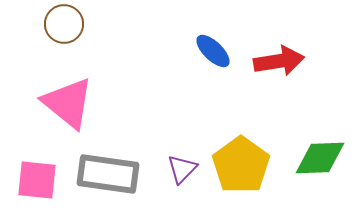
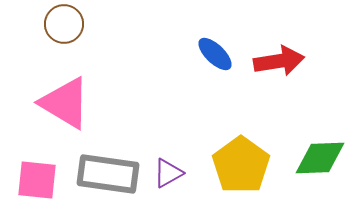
blue ellipse: moved 2 px right, 3 px down
pink triangle: moved 3 px left; rotated 8 degrees counterclockwise
purple triangle: moved 14 px left, 4 px down; rotated 16 degrees clockwise
